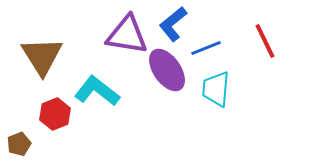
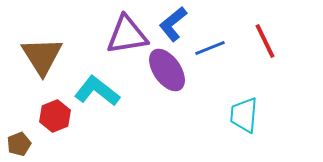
purple triangle: rotated 18 degrees counterclockwise
blue line: moved 4 px right
cyan trapezoid: moved 28 px right, 26 px down
red hexagon: moved 2 px down
